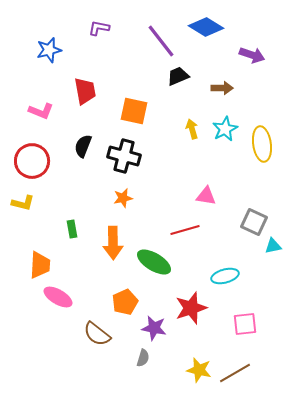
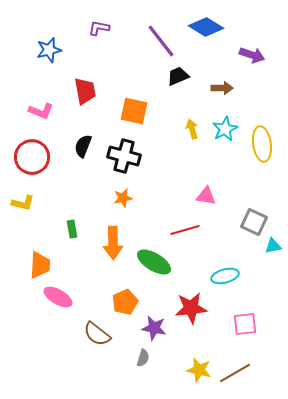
red circle: moved 4 px up
red star: rotated 12 degrees clockwise
